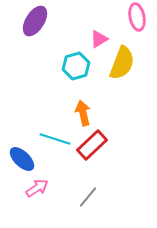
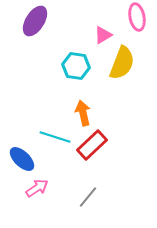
pink triangle: moved 4 px right, 4 px up
cyan hexagon: rotated 24 degrees clockwise
cyan line: moved 2 px up
